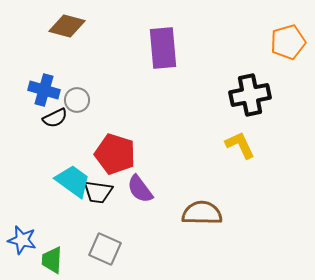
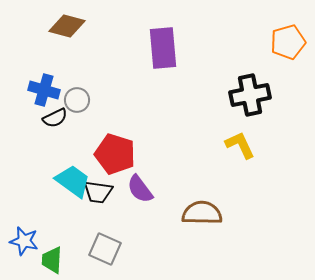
blue star: moved 2 px right, 1 px down
